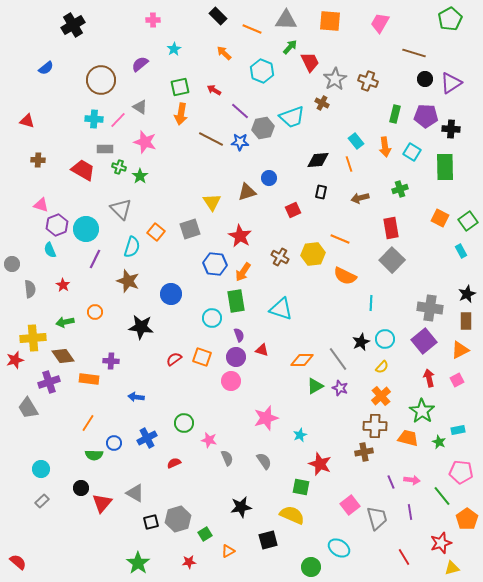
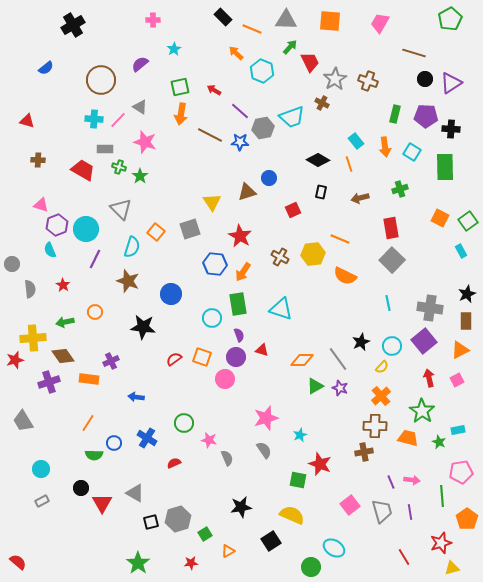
black rectangle at (218, 16): moved 5 px right, 1 px down
orange arrow at (224, 53): moved 12 px right
brown line at (211, 139): moved 1 px left, 4 px up
black diamond at (318, 160): rotated 35 degrees clockwise
green rectangle at (236, 301): moved 2 px right, 3 px down
cyan line at (371, 303): moved 17 px right; rotated 14 degrees counterclockwise
black star at (141, 327): moved 2 px right
cyan circle at (385, 339): moved 7 px right, 7 px down
purple cross at (111, 361): rotated 28 degrees counterclockwise
pink circle at (231, 381): moved 6 px left, 2 px up
gray trapezoid at (28, 408): moved 5 px left, 13 px down
blue cross at (147, 438): rotated 30 degrees counterclockwise
gray semicircle at (264, 461): moved 11 px up
pink pentagon at (461, 472): rotated 15 degrees counterclockwise
green square at (301, 487): moved 3 px left, 7 px up
green line at (442, 496): rotated 35 degrees clockwise
gray rectangle at (42, 501): rotated 16 degrees clockwise
red triangle at (102, 503): rotated 10 degrees counterclockwise
gray trapezoid at (377, 518): moved 5 px right, 7 px up
black square at (268, 540): moved 3 px right, 1 px down; rotated 18 degrees counterclockwise
cyan ellipse at (339, 548): moved 5 px left
red star at (189, 562): moved 2 px right, 1 px down
